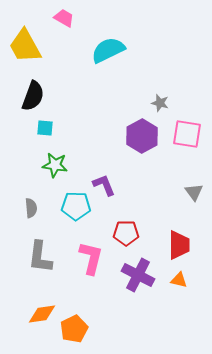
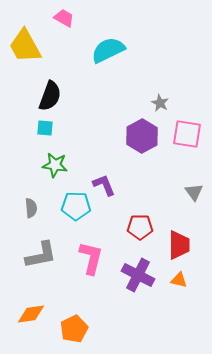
black semicircle: moved 17 px right
gray star: rotated 12 degrees clockwise
red pentagon: moved 14 px right, 6 px up
gray L-shape: moved 1 px right, 2 px up; rotated 108 degrees counterclockwise
orange diamond: moved 11 px left
